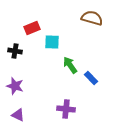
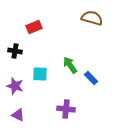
red rectangle: moved 2 px right, 1 px up
cyan square: moved 12 px left, 32 px down
